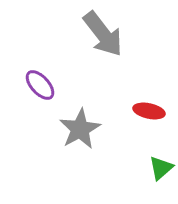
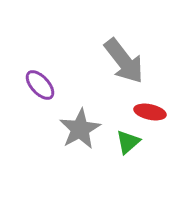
gray arrow: moved 21 px right, 27 px down
red ellipse: moved 1 px right, 1 px down
green triangle: moved 33 px left, 26 px up
